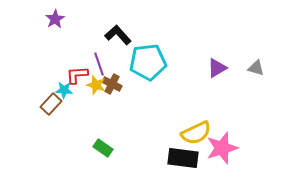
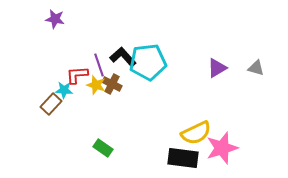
purple star: rotated 30 degrees counterclockwise
black L-shape: moved 5 px right, 22 px down
purple line: moved 1 px down
